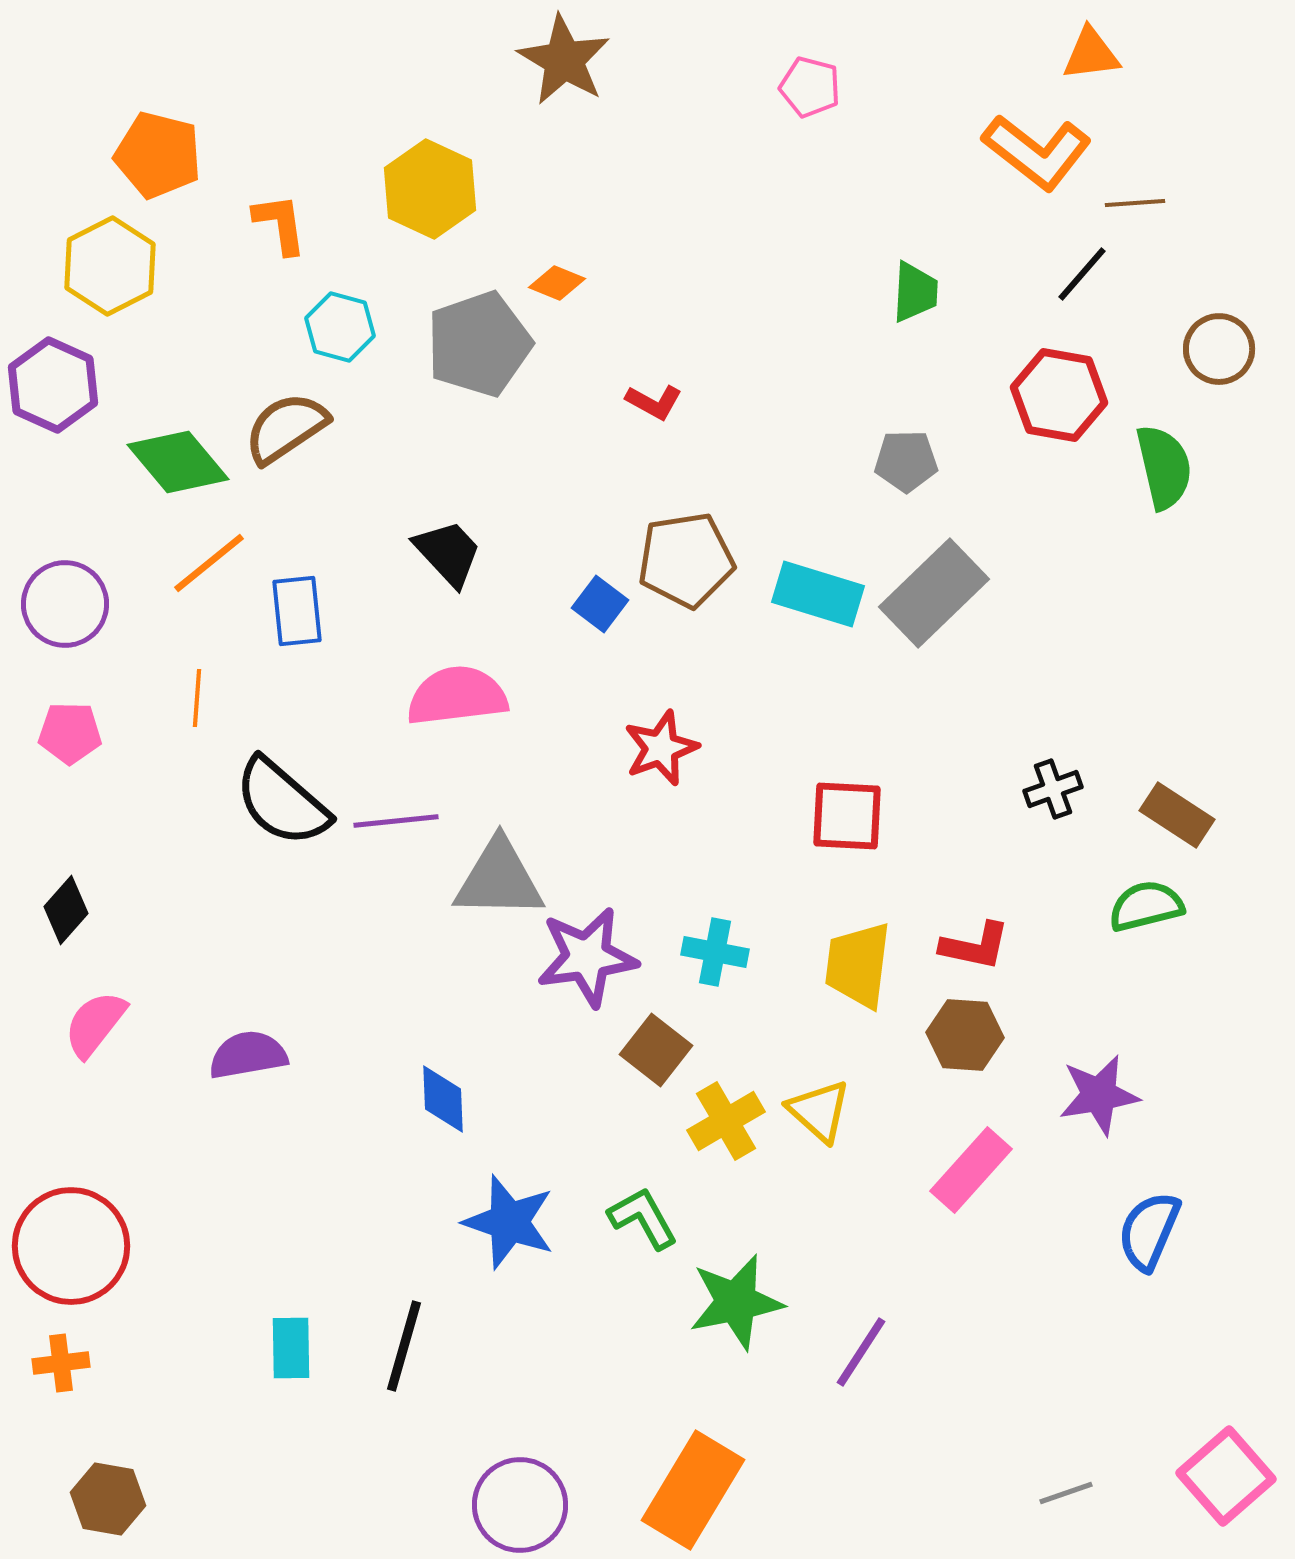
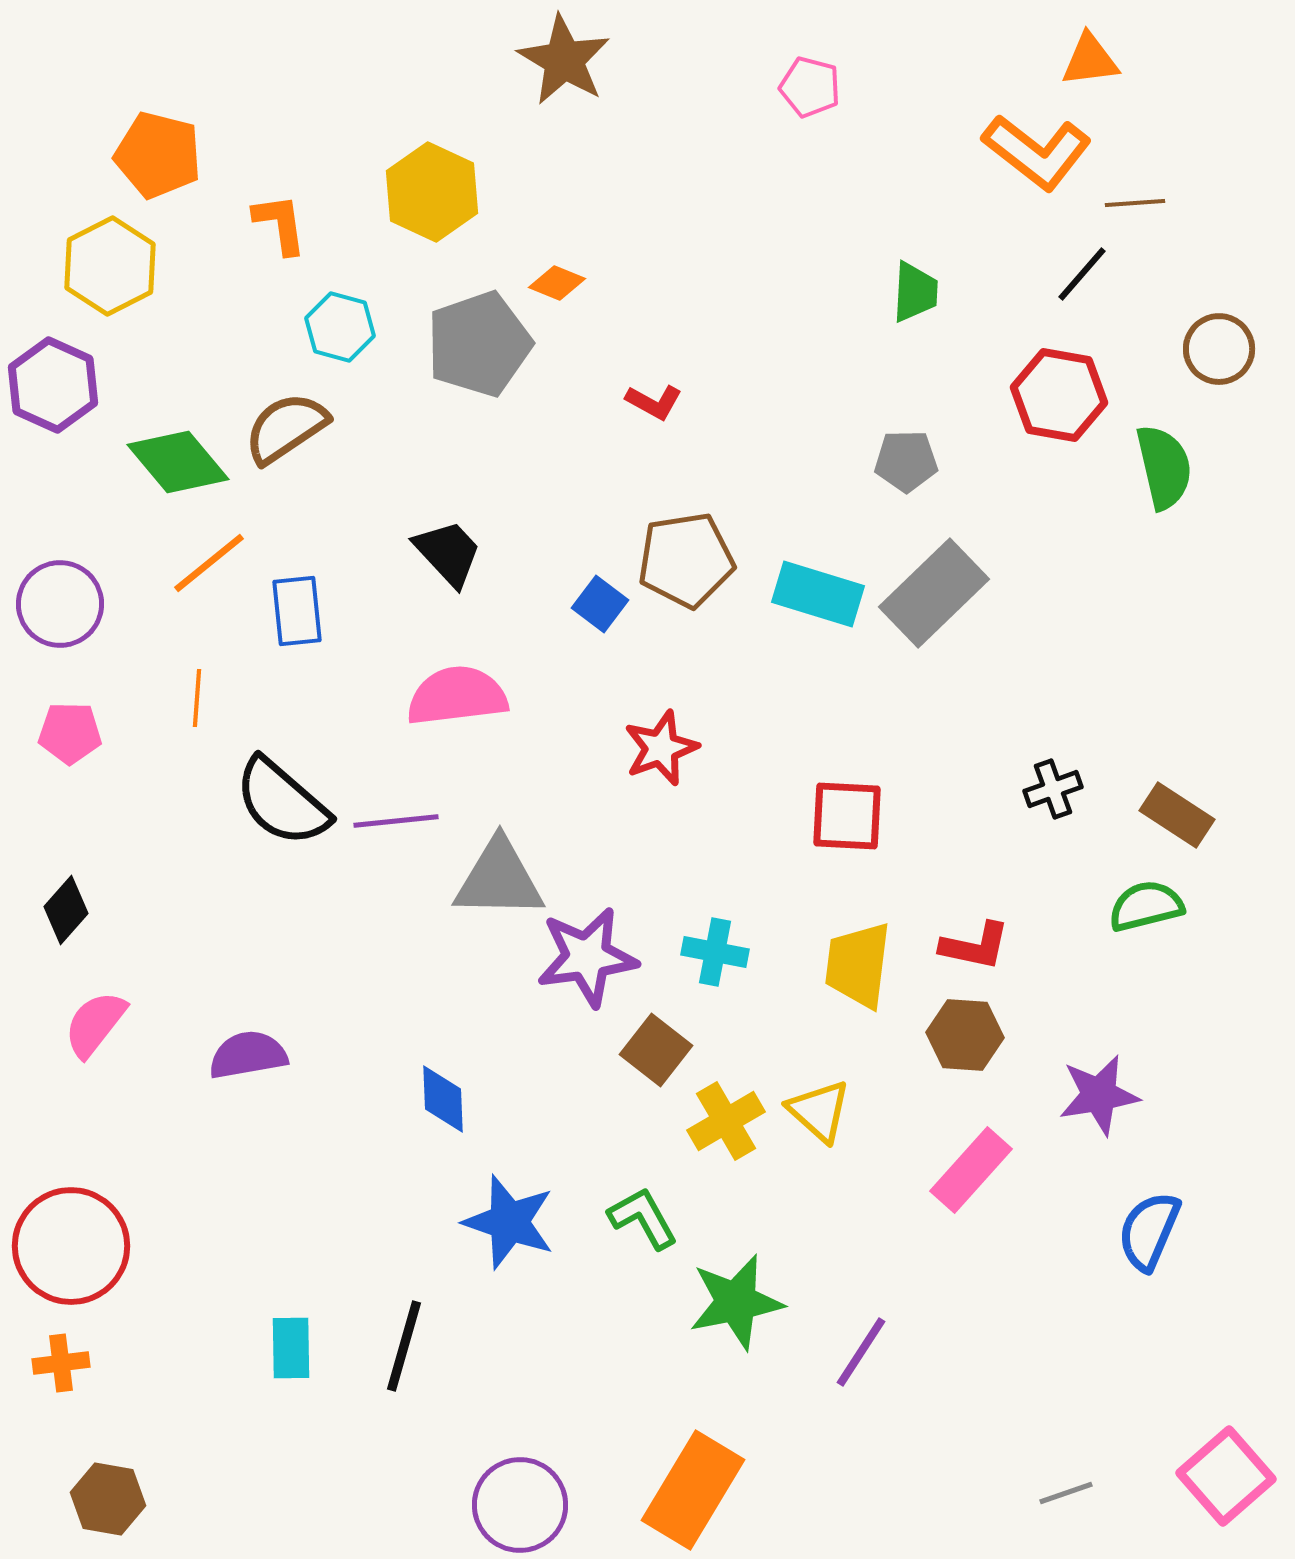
orange triangle at (1091, 54): moved 1 px left, 6 px down
yellow hexagon at (430, 189): moved 2 px right, 3 px down
purple circle at (65, 604): moved 5 px left
